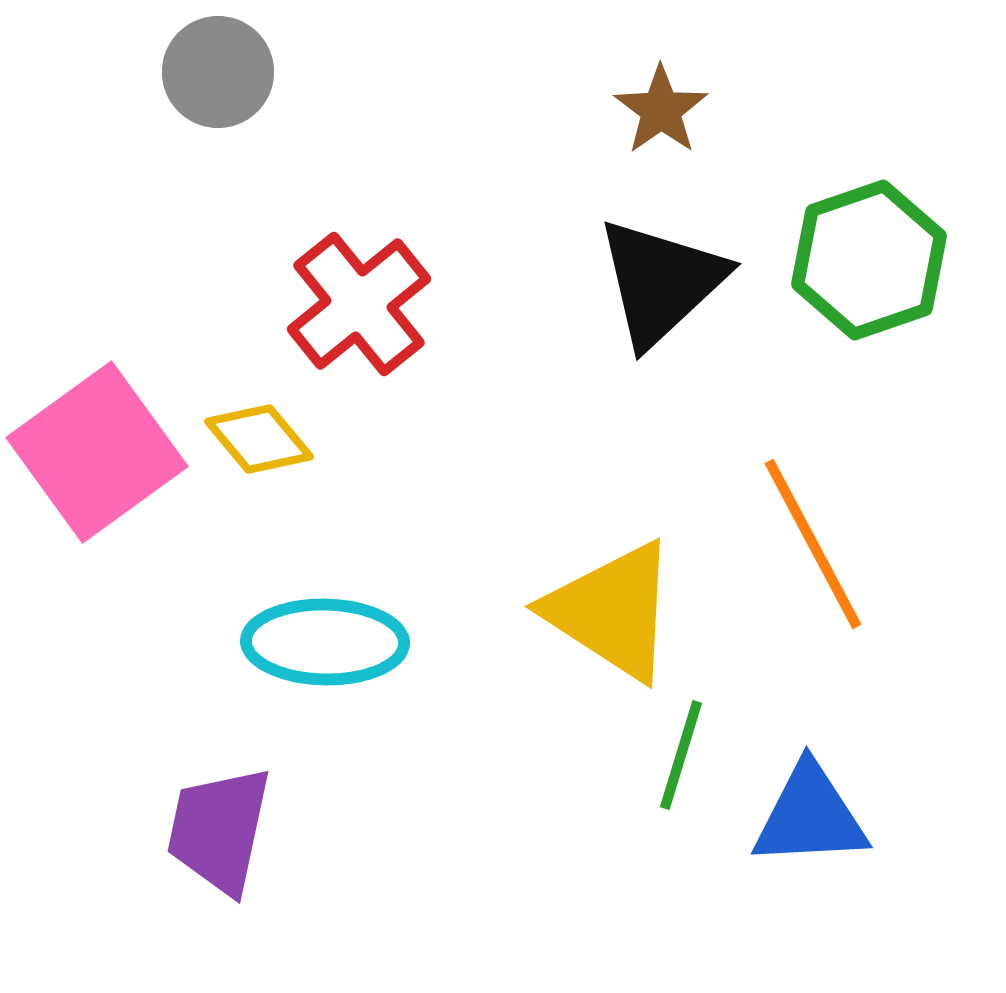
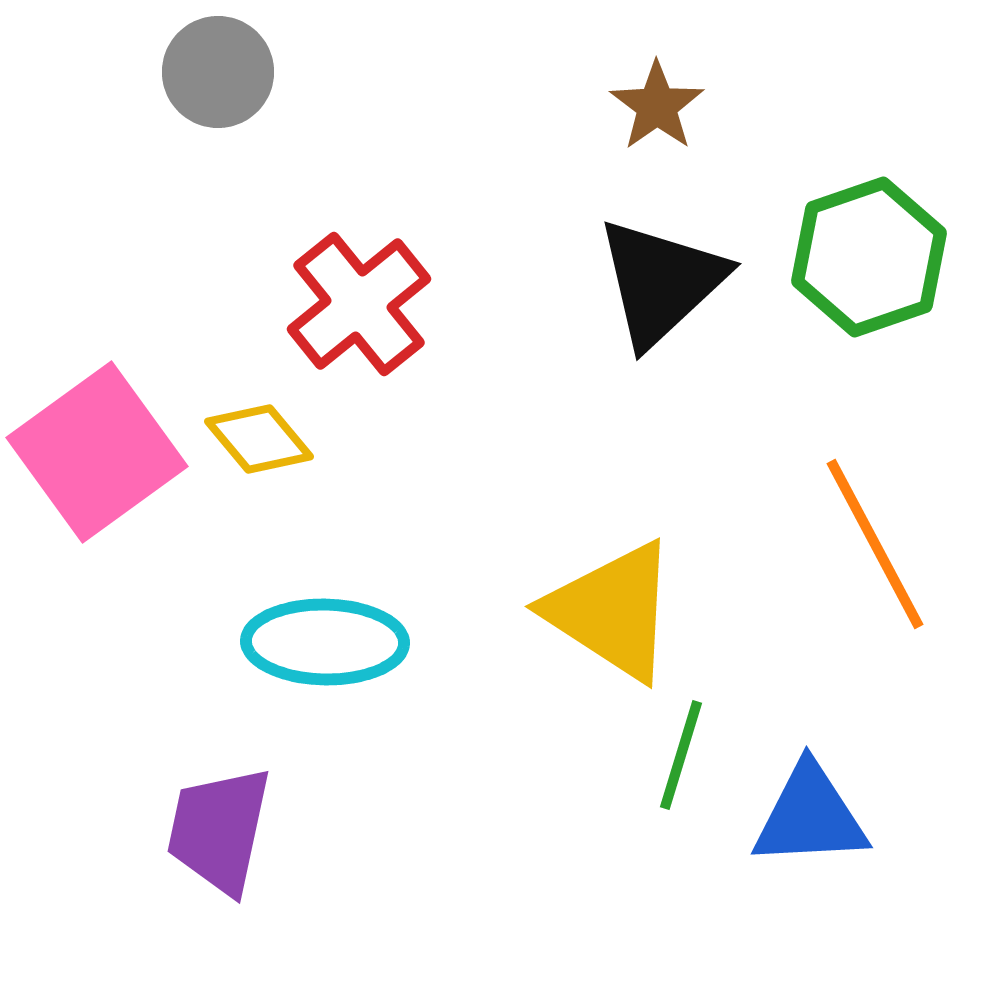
brown star: moved 4 px left, 4 px up
green hexagon: moved 3 px up
orange line: moved 62 px right
